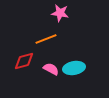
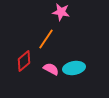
pink star: moved 1 px right, 1 px up
orange line: rotated 35 degrees counterclockwise
red diamond: rotated 25 degrees counterclockwise
